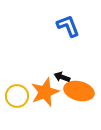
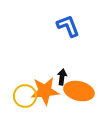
black arrow: rotated 77 degrees clockwise
orange star: moved 1 px up; rotated 16 degrees clockwise
yellow circle: moved 8 px right
